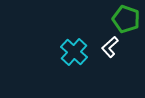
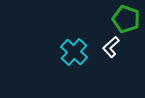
white L-shape: moved 1 px right
